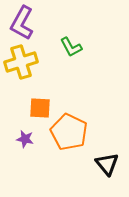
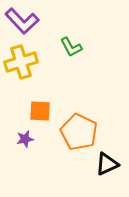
purple L-shape: moved 2 px up; rotated 72 degrees counterclockwise
orange square: moved 3 px down
orange pentagon: moved 10 px right
purple star: rotated 24 degrees counterclockwise
black triangle: rotated 45 degrees clockwise
